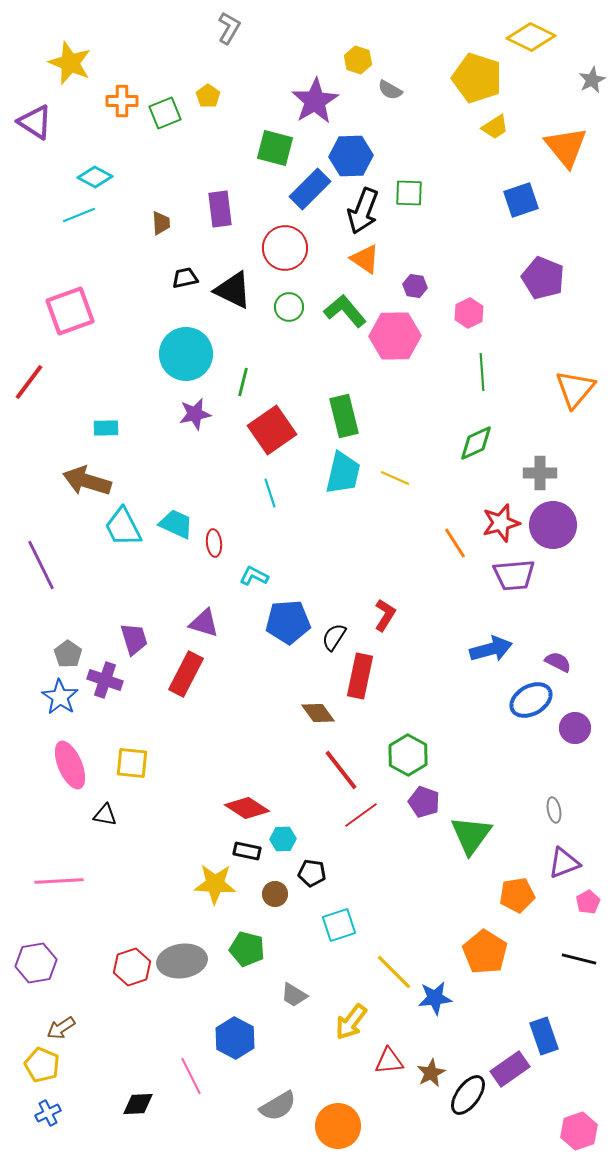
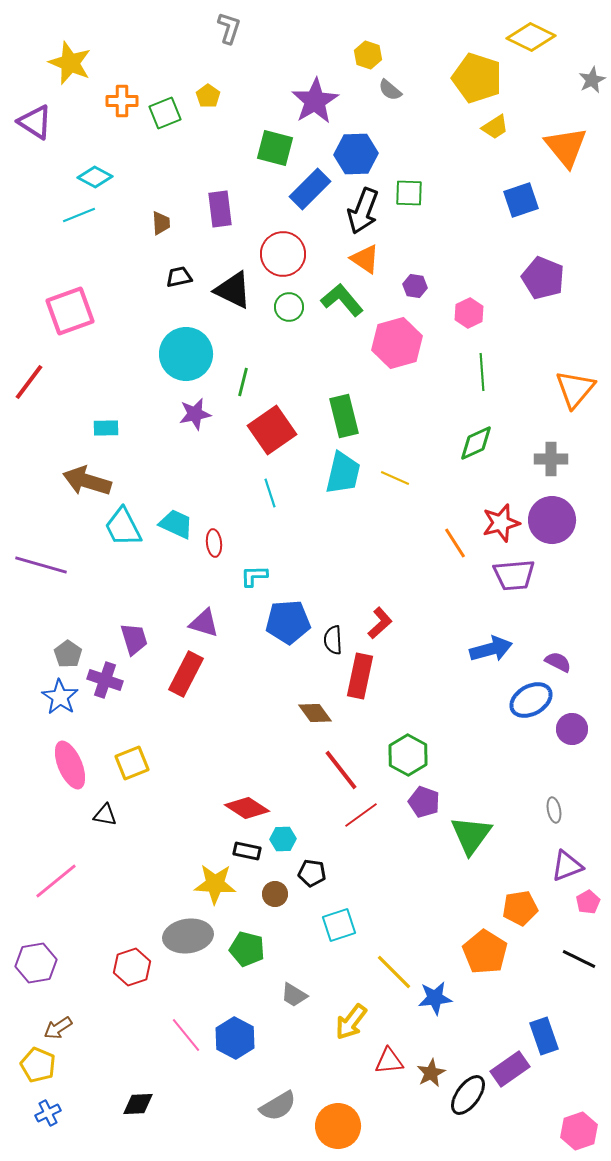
gray L-shape at (229, 28): rotated 12 degrees counterclockwise
yellow hexagon at (358, 60): moved 10 px right, 5 px up
gray semicircle at (390, 90): rotated 10 degrees clockwise
blue hexagon at (351, 156): moved 5 px right, 2 px up
red circle at (285, 248): moved 2 px left, 6 px down
black trapezoid at (185, 278): moved 6 px left, 1 px up
green L-shape at (345, 311): moved 3 px left, 11 px up
pink hexagon at (395, 336): moved 2 px right, 7 px down; rotated 15 degrees counterclockwise
gray cross at (540, 473): moved 11 px right, 14 px up
purple circle at (553, 525): moved 1 px left, 5 px up
purple line at (41, 565): rotated 48 degrees counterclockwise
cyan L-shape at (254, 576): rotated 28 degrees counterclockwise
red L-shape at (385, 615): moved 5 px left, 8 px down; rotated 16 degrees clockwise
black semicircle at (334, 637): moved 1 px left, 3 px down; rotated 36 degrees counterclockwise
brown diamond at (318, 713): moved 3 px left
purple circle at (575, 728): moved 3 px left, 1 px down
yellow square at (132, 763): rotated 28 degrees counterclockwise
purple triangle at (564, 863): moved 3 px right, 3 px down
pink line at (59, 881): moved 3 px left; rotated 36 degrees counterclockwise
orange pentagon at (517, 895): moved 3 px right, 13 px down
black line at (579, 959): rotated 12 degrees clockwise
gray ellipse at (182, 961): moved 6 px right, 25 px up
brown arrow at (61, 1028): moved 3 px left
yellow pentagon at (42, 1065): moved 4 px left
pink line at (191, 1076): moved 5 px left, 41 px up; rotated 12 degrees counterclockwise
